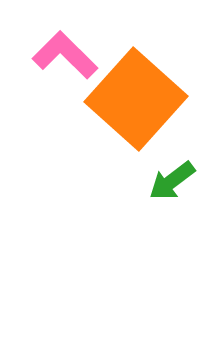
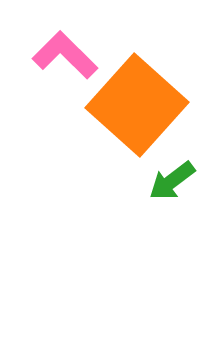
orange square: moved 1 px right, 6 px down
